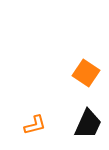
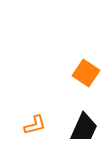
black trapezoid: moved 4 px left, 4 px down
